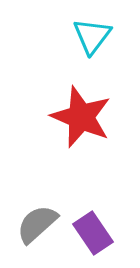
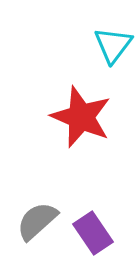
cyan triangle: moved 21 px right, 9 px down
gray semicircle: moved 3 px up
